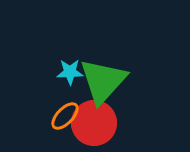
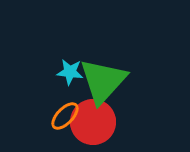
cyan star: rotated 8 degrees clockwise
red circle: moved 1 px left, 1 px up
